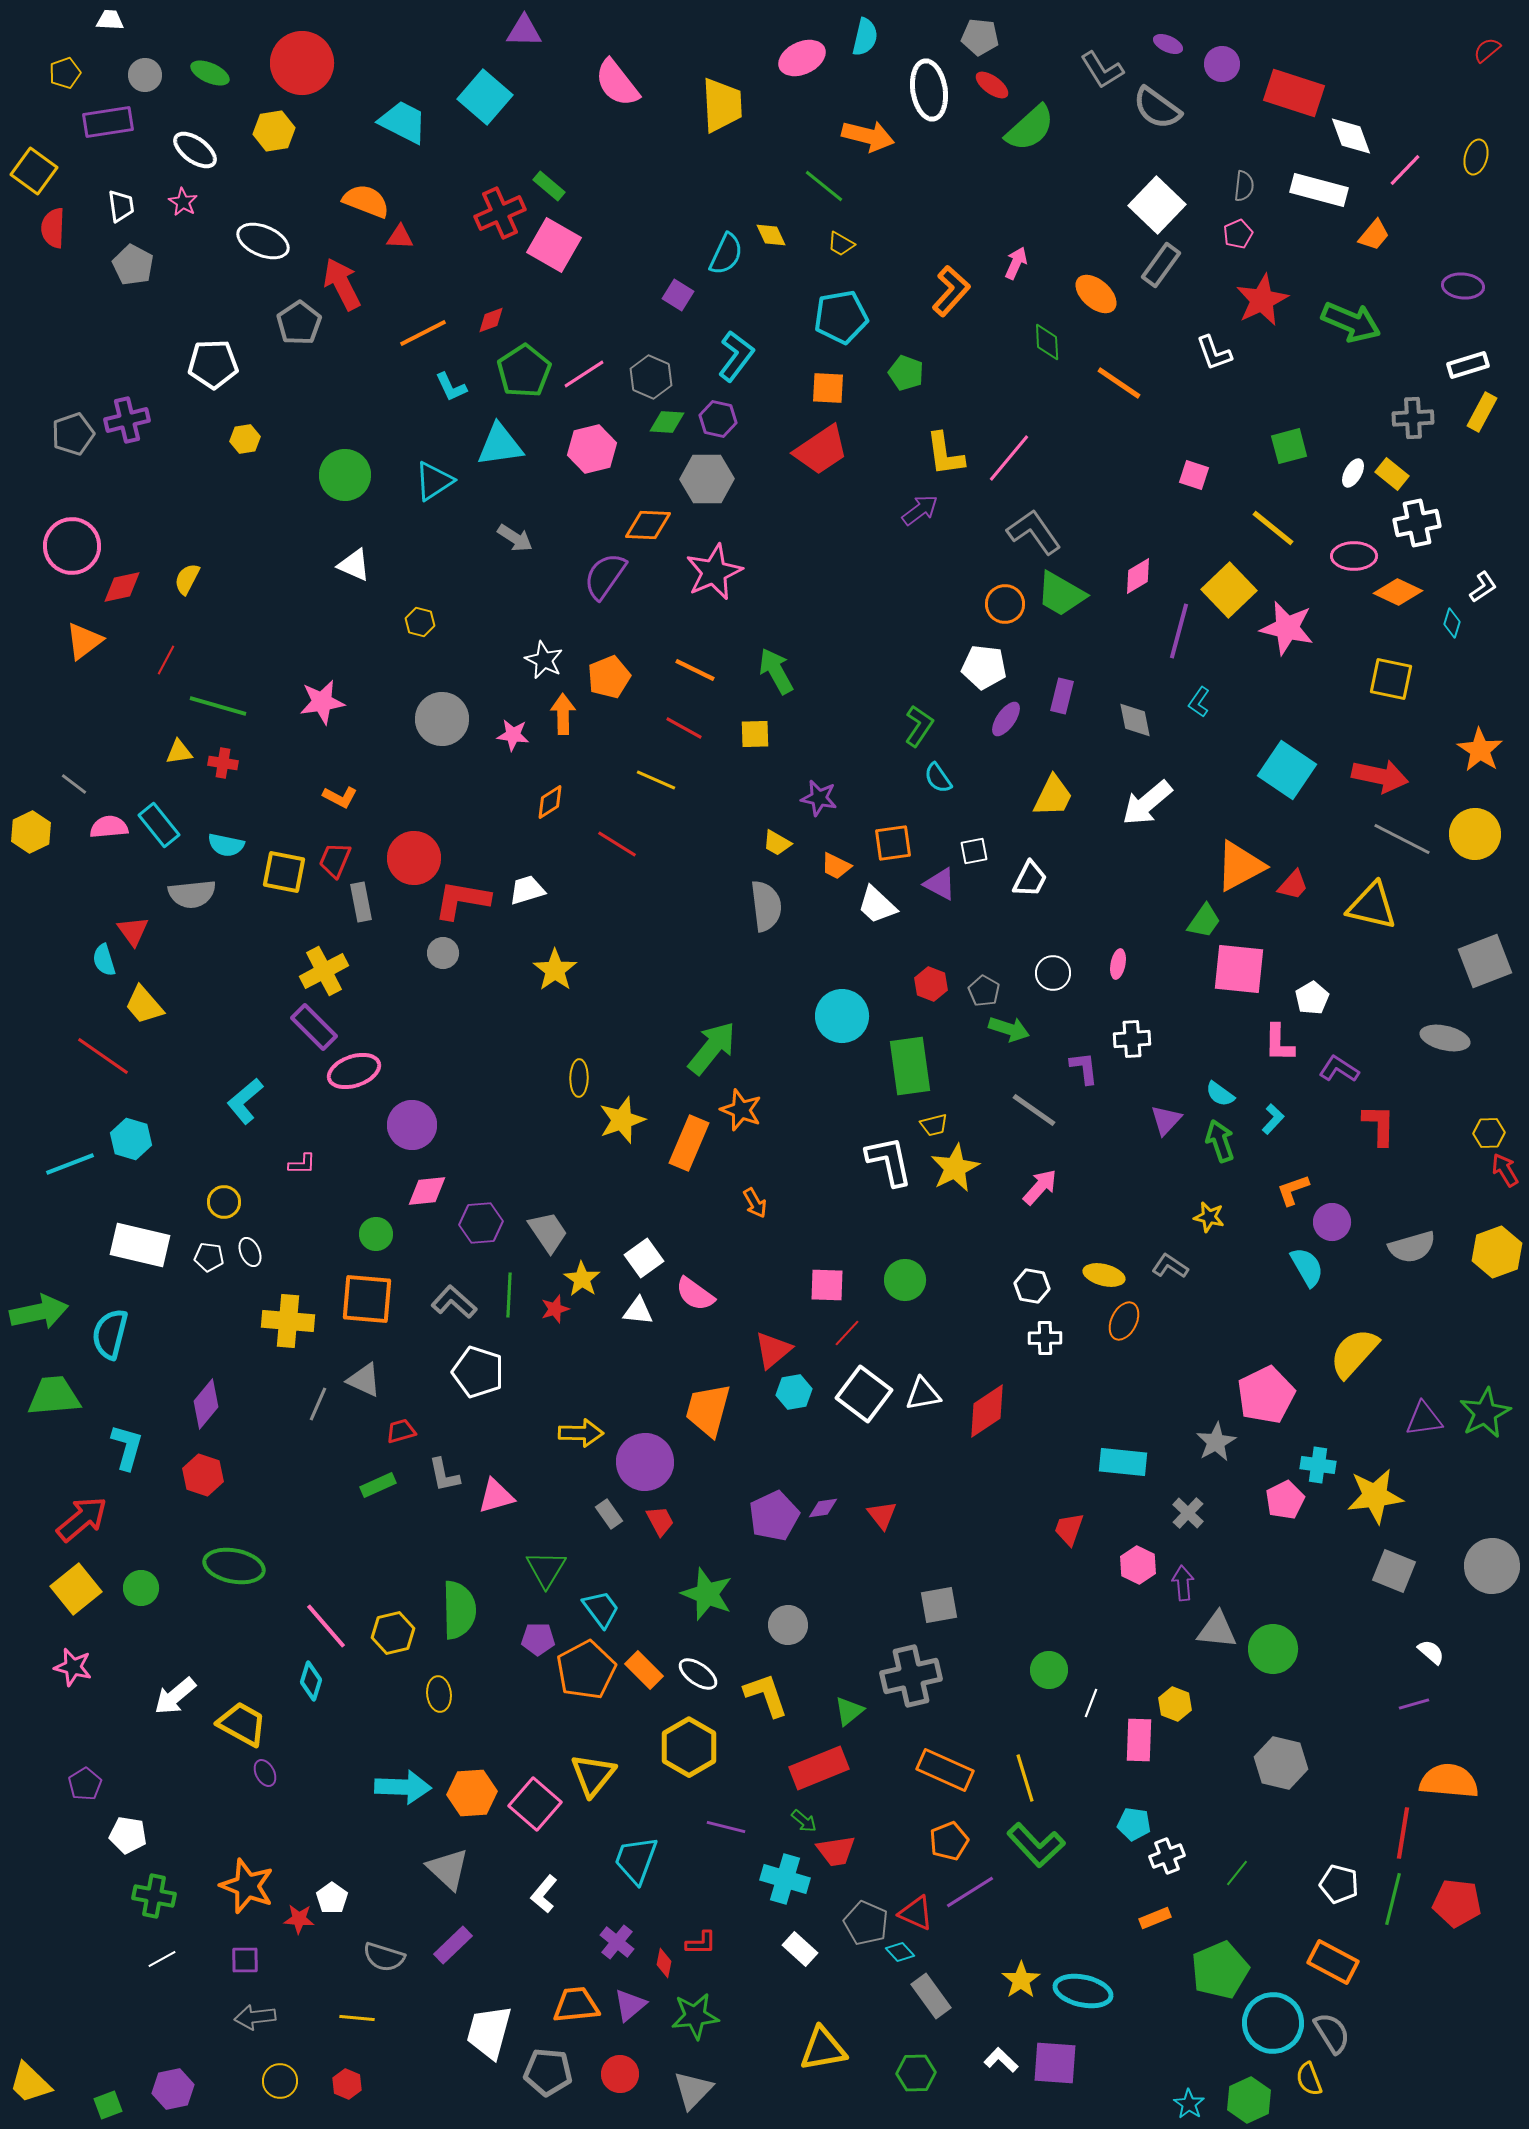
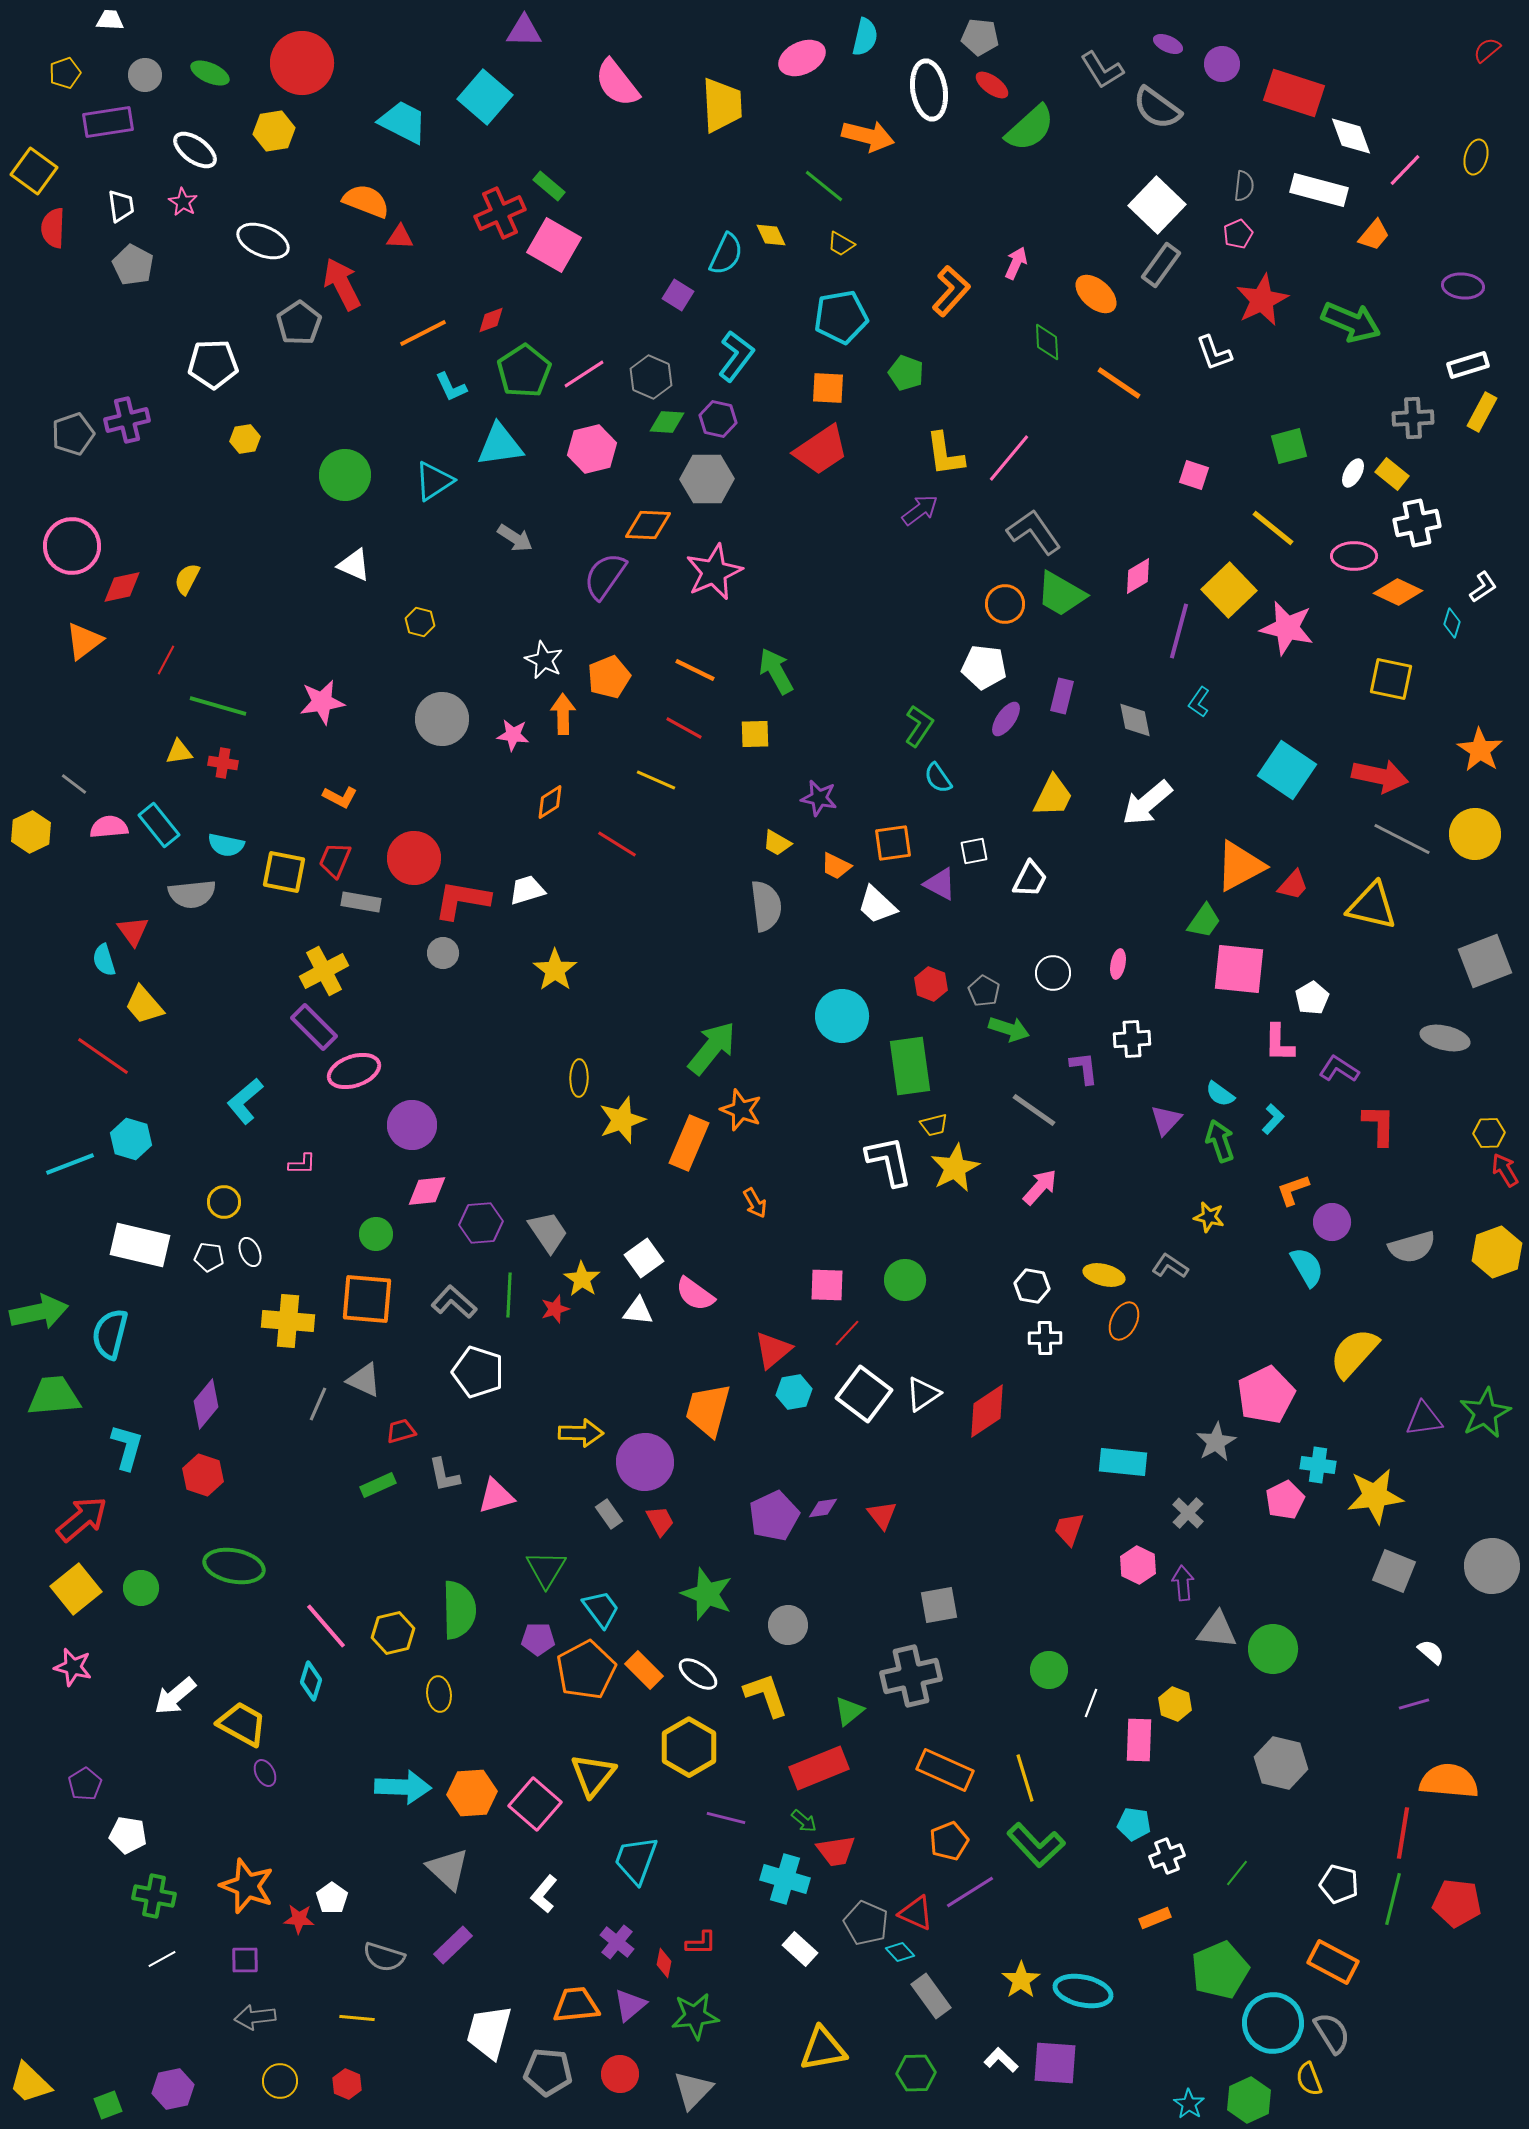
gray rectangle at (361, 902): rotated 69 degrees counterclockwise
white triangle at (923, 1394): rotated 24 degrees counterclockwise
purple line at (726, 1827): moved 9 px up
